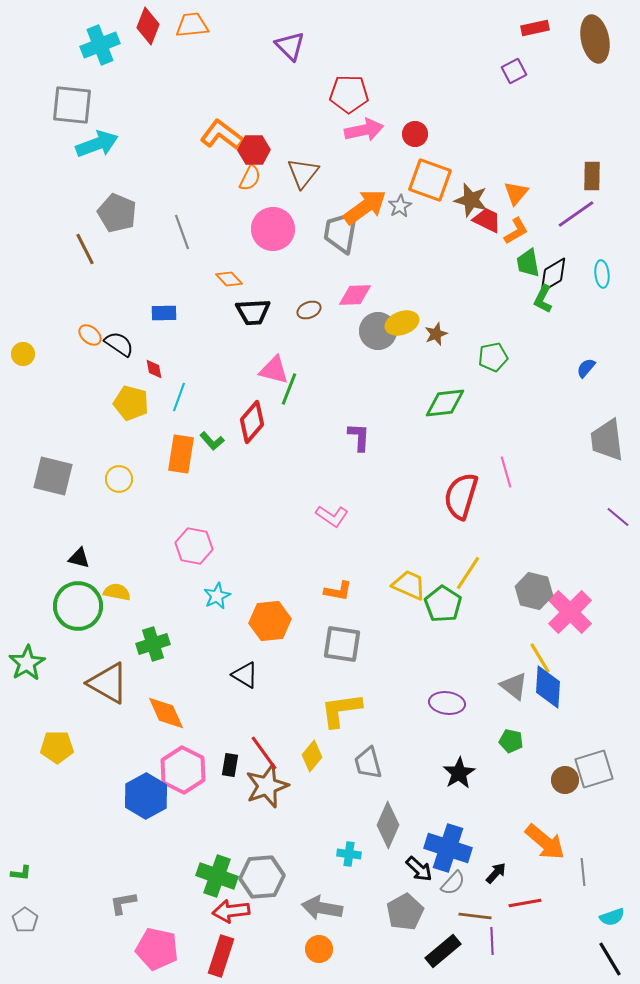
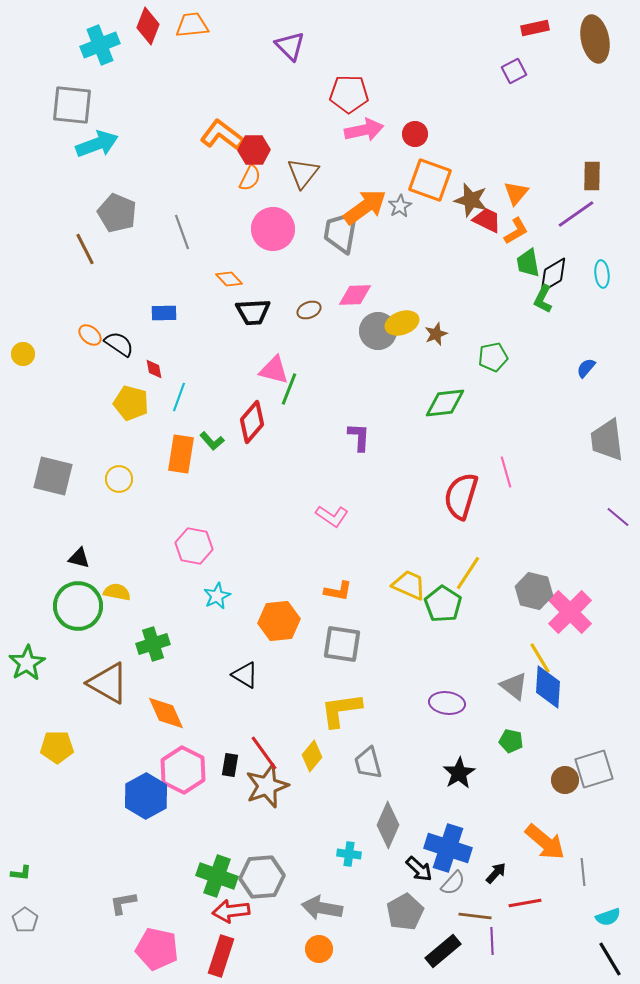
orange hexagon at (270, 621): moved 9 px right
cyan semicircle at (612, 917): moved 4 px left
